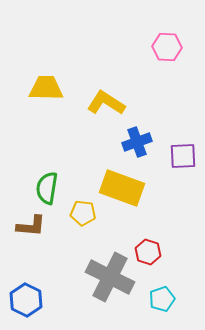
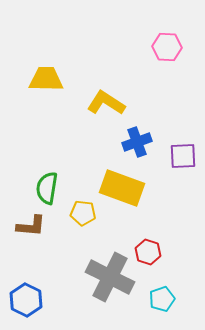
yellow trapezoid: moved 9 px up
